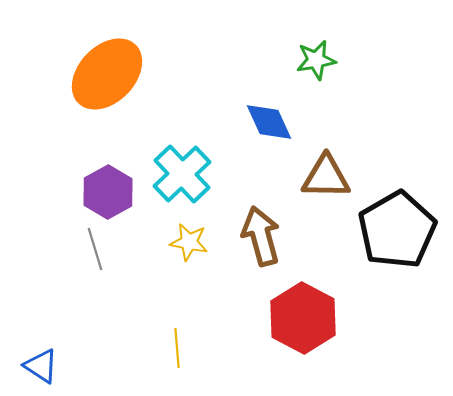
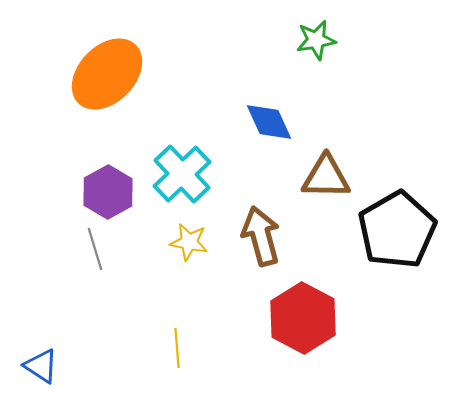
green star: moved 20 px up
